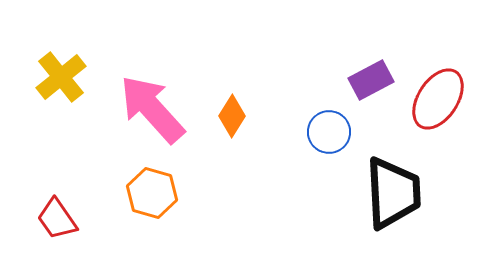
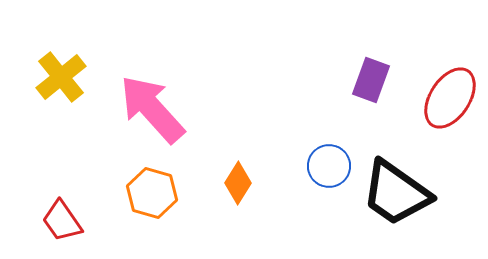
purple rectangle: rotated 42 degrees counterclockwise
red ellipse: moved 12 px right, 1 px up
orange diamond: moved 6 px right, 67 px down
blue circle: moved 34 px down
black trapezoid: moved 3 px right; rotated 128 degrees clockwise
red trapezoid: moved 5 px right, 2 px down
